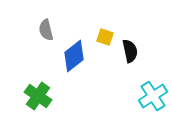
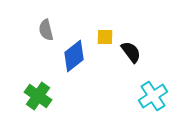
yellow square: rotated 18 degrees counterclockwise
black semicircle: moved 1 px right, 1 px down; rotated 25 degrees counterclockwise
